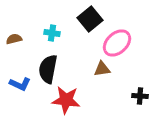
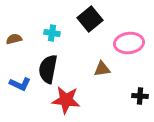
pink ellipse: moved 12 px right; rotated 36 degrees clockwise
